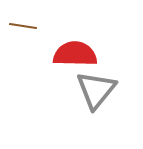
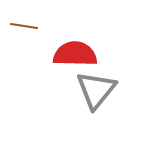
brown line: moved 1 px right
